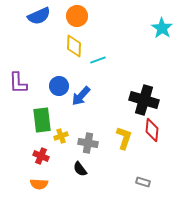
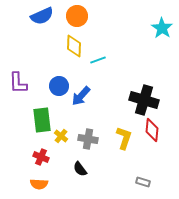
blue semicircle: moved 3 px right
yellow cross: rotated 32 degrees counterclockwise
gray cross: moved 4 px up
red cross: moved 1 px down
